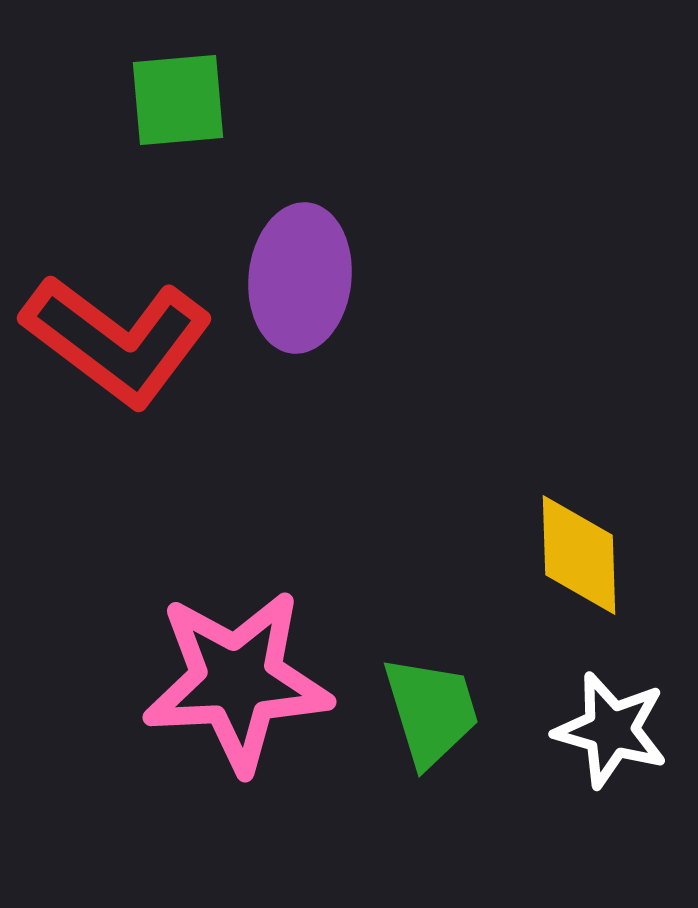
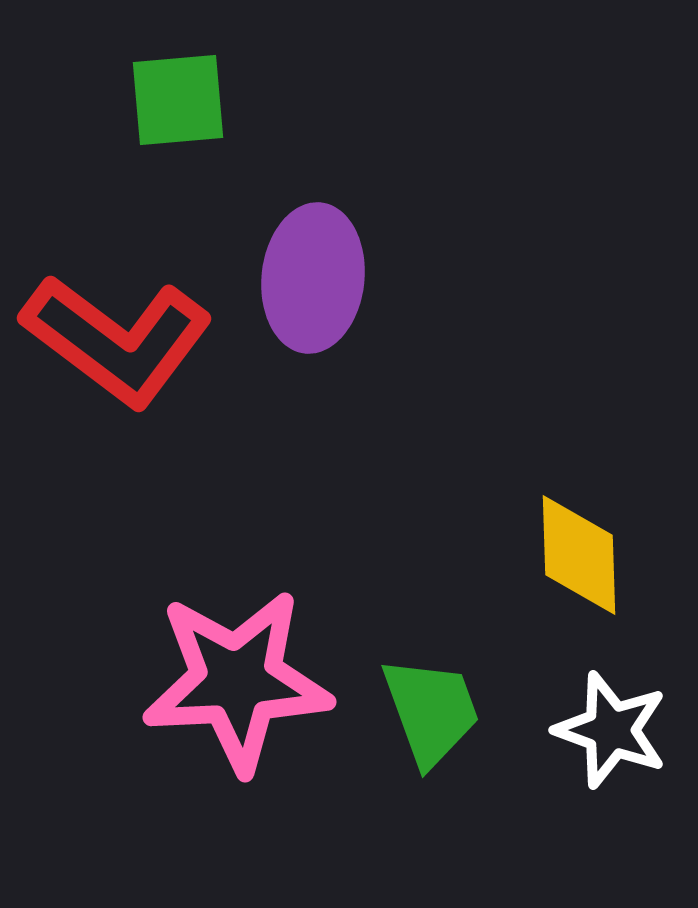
purple ellipse: moved 13 px right
green trapezoid: rotated 3 degrees counterclockwise
white star: rotated 4 degrees clockwise
